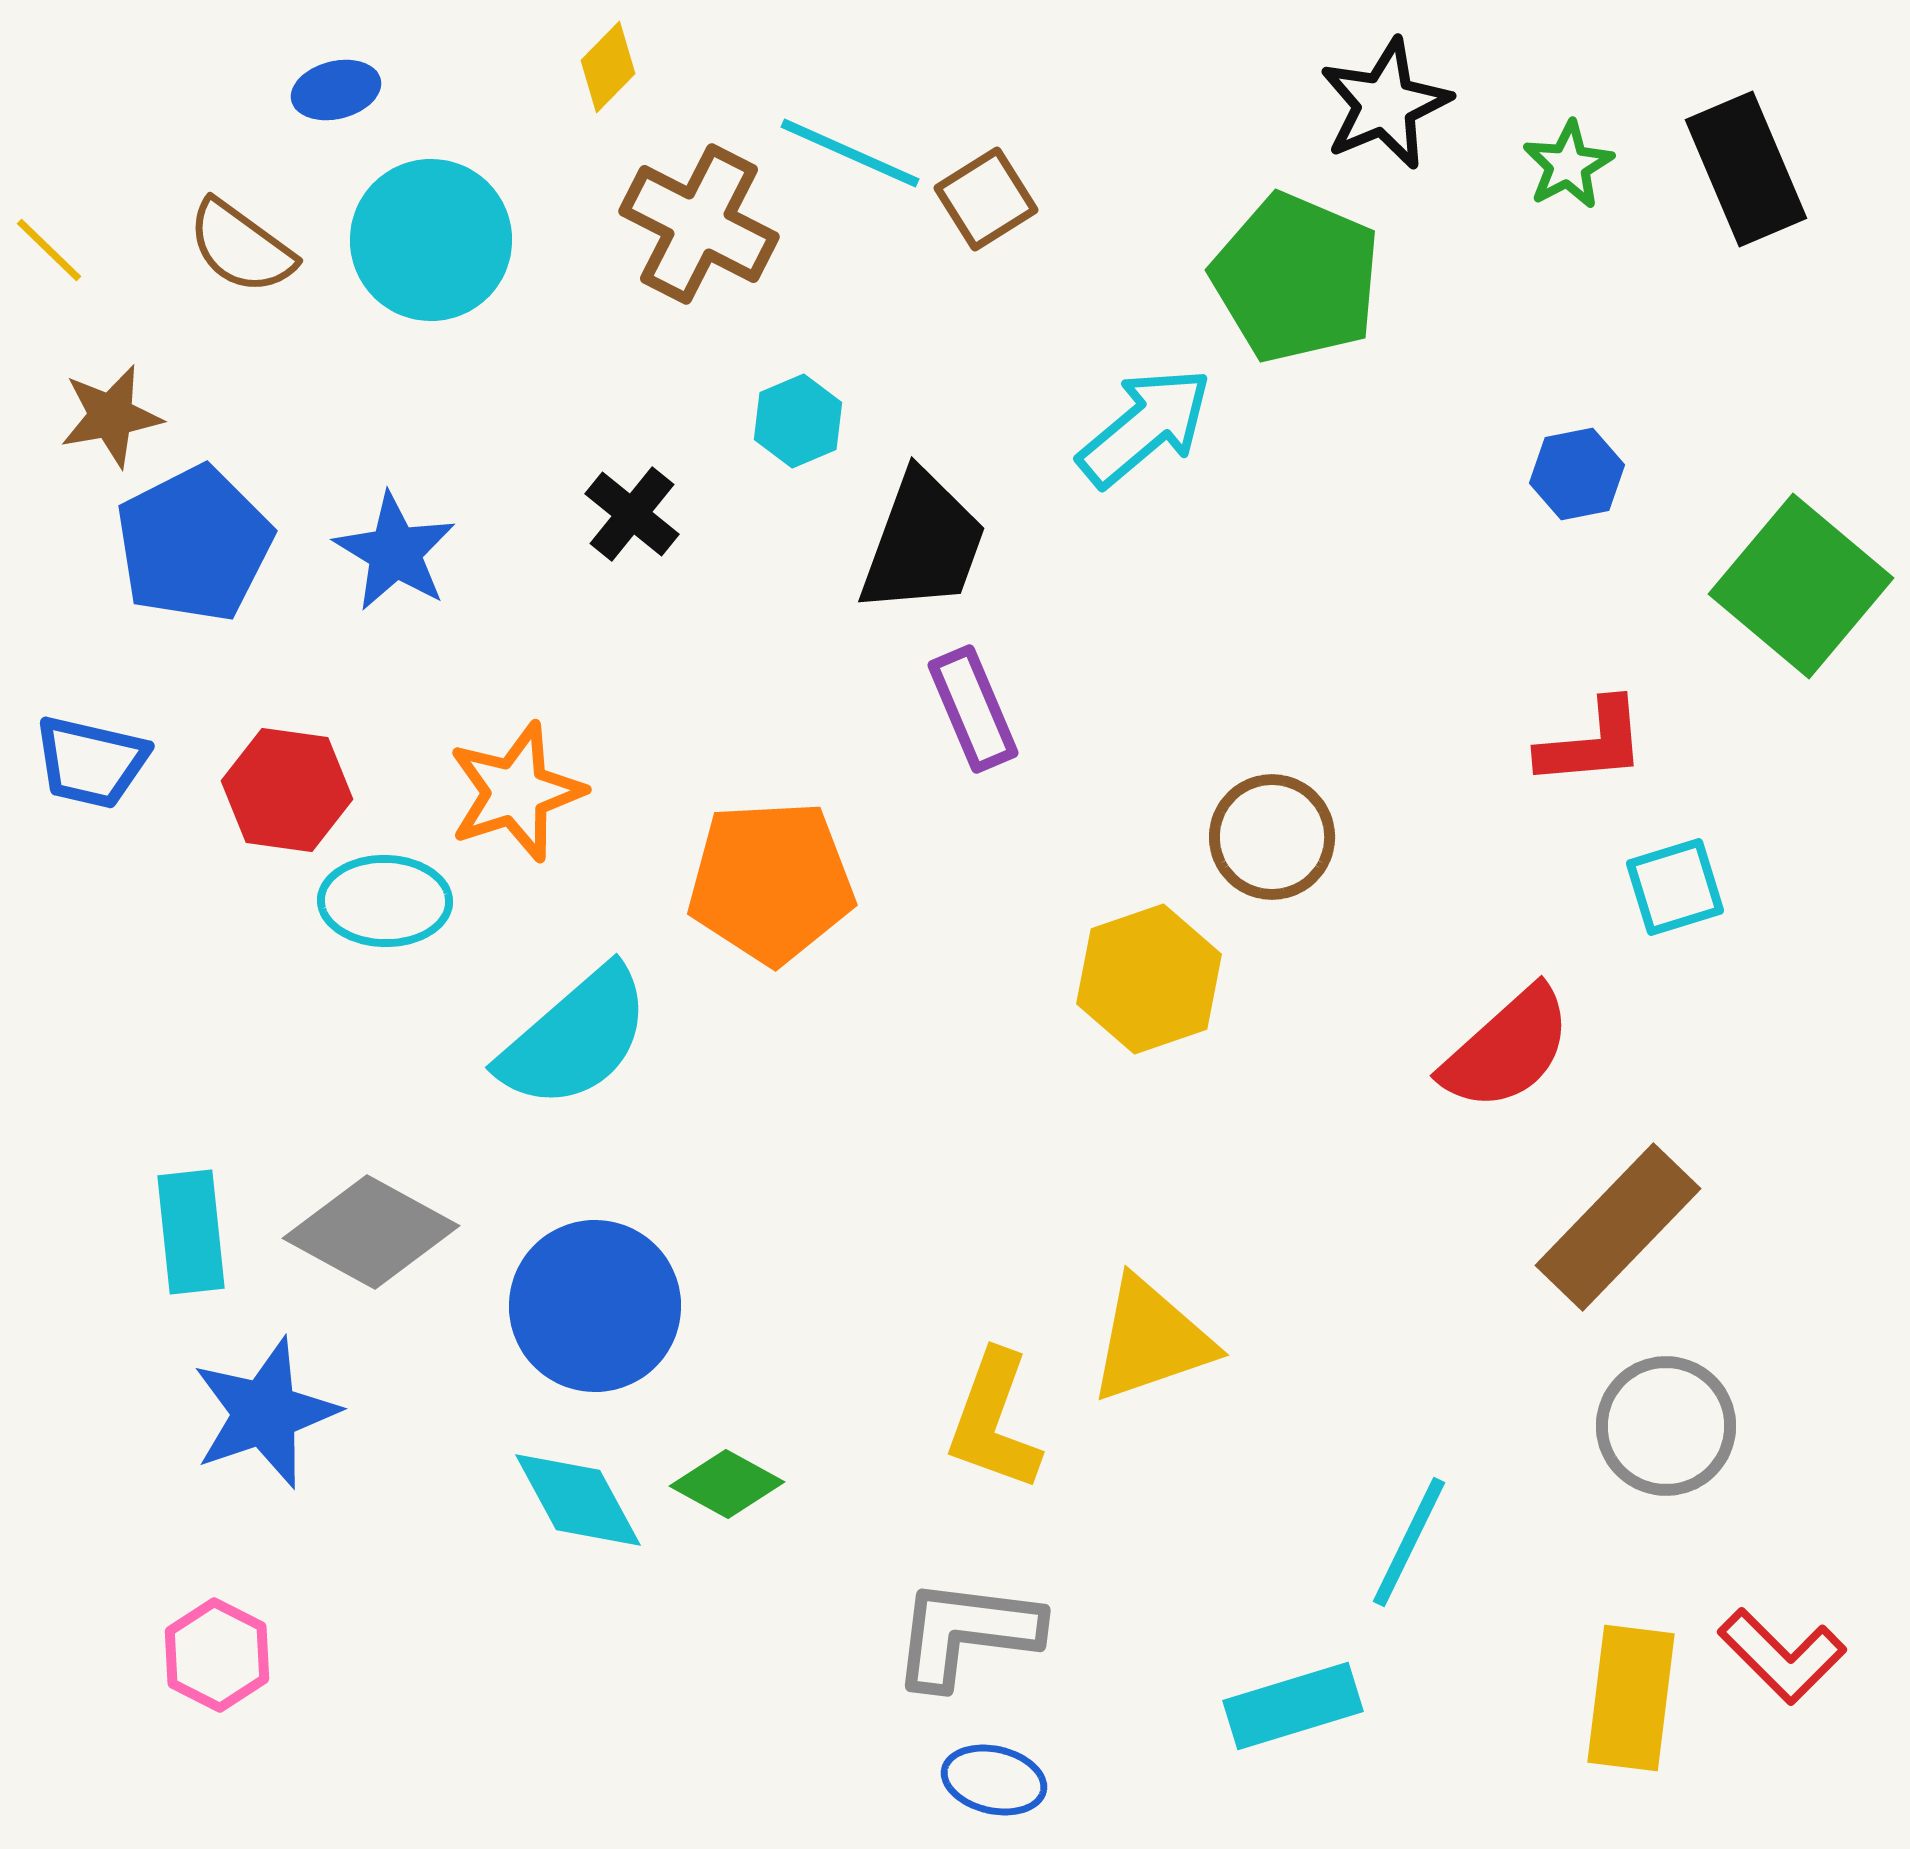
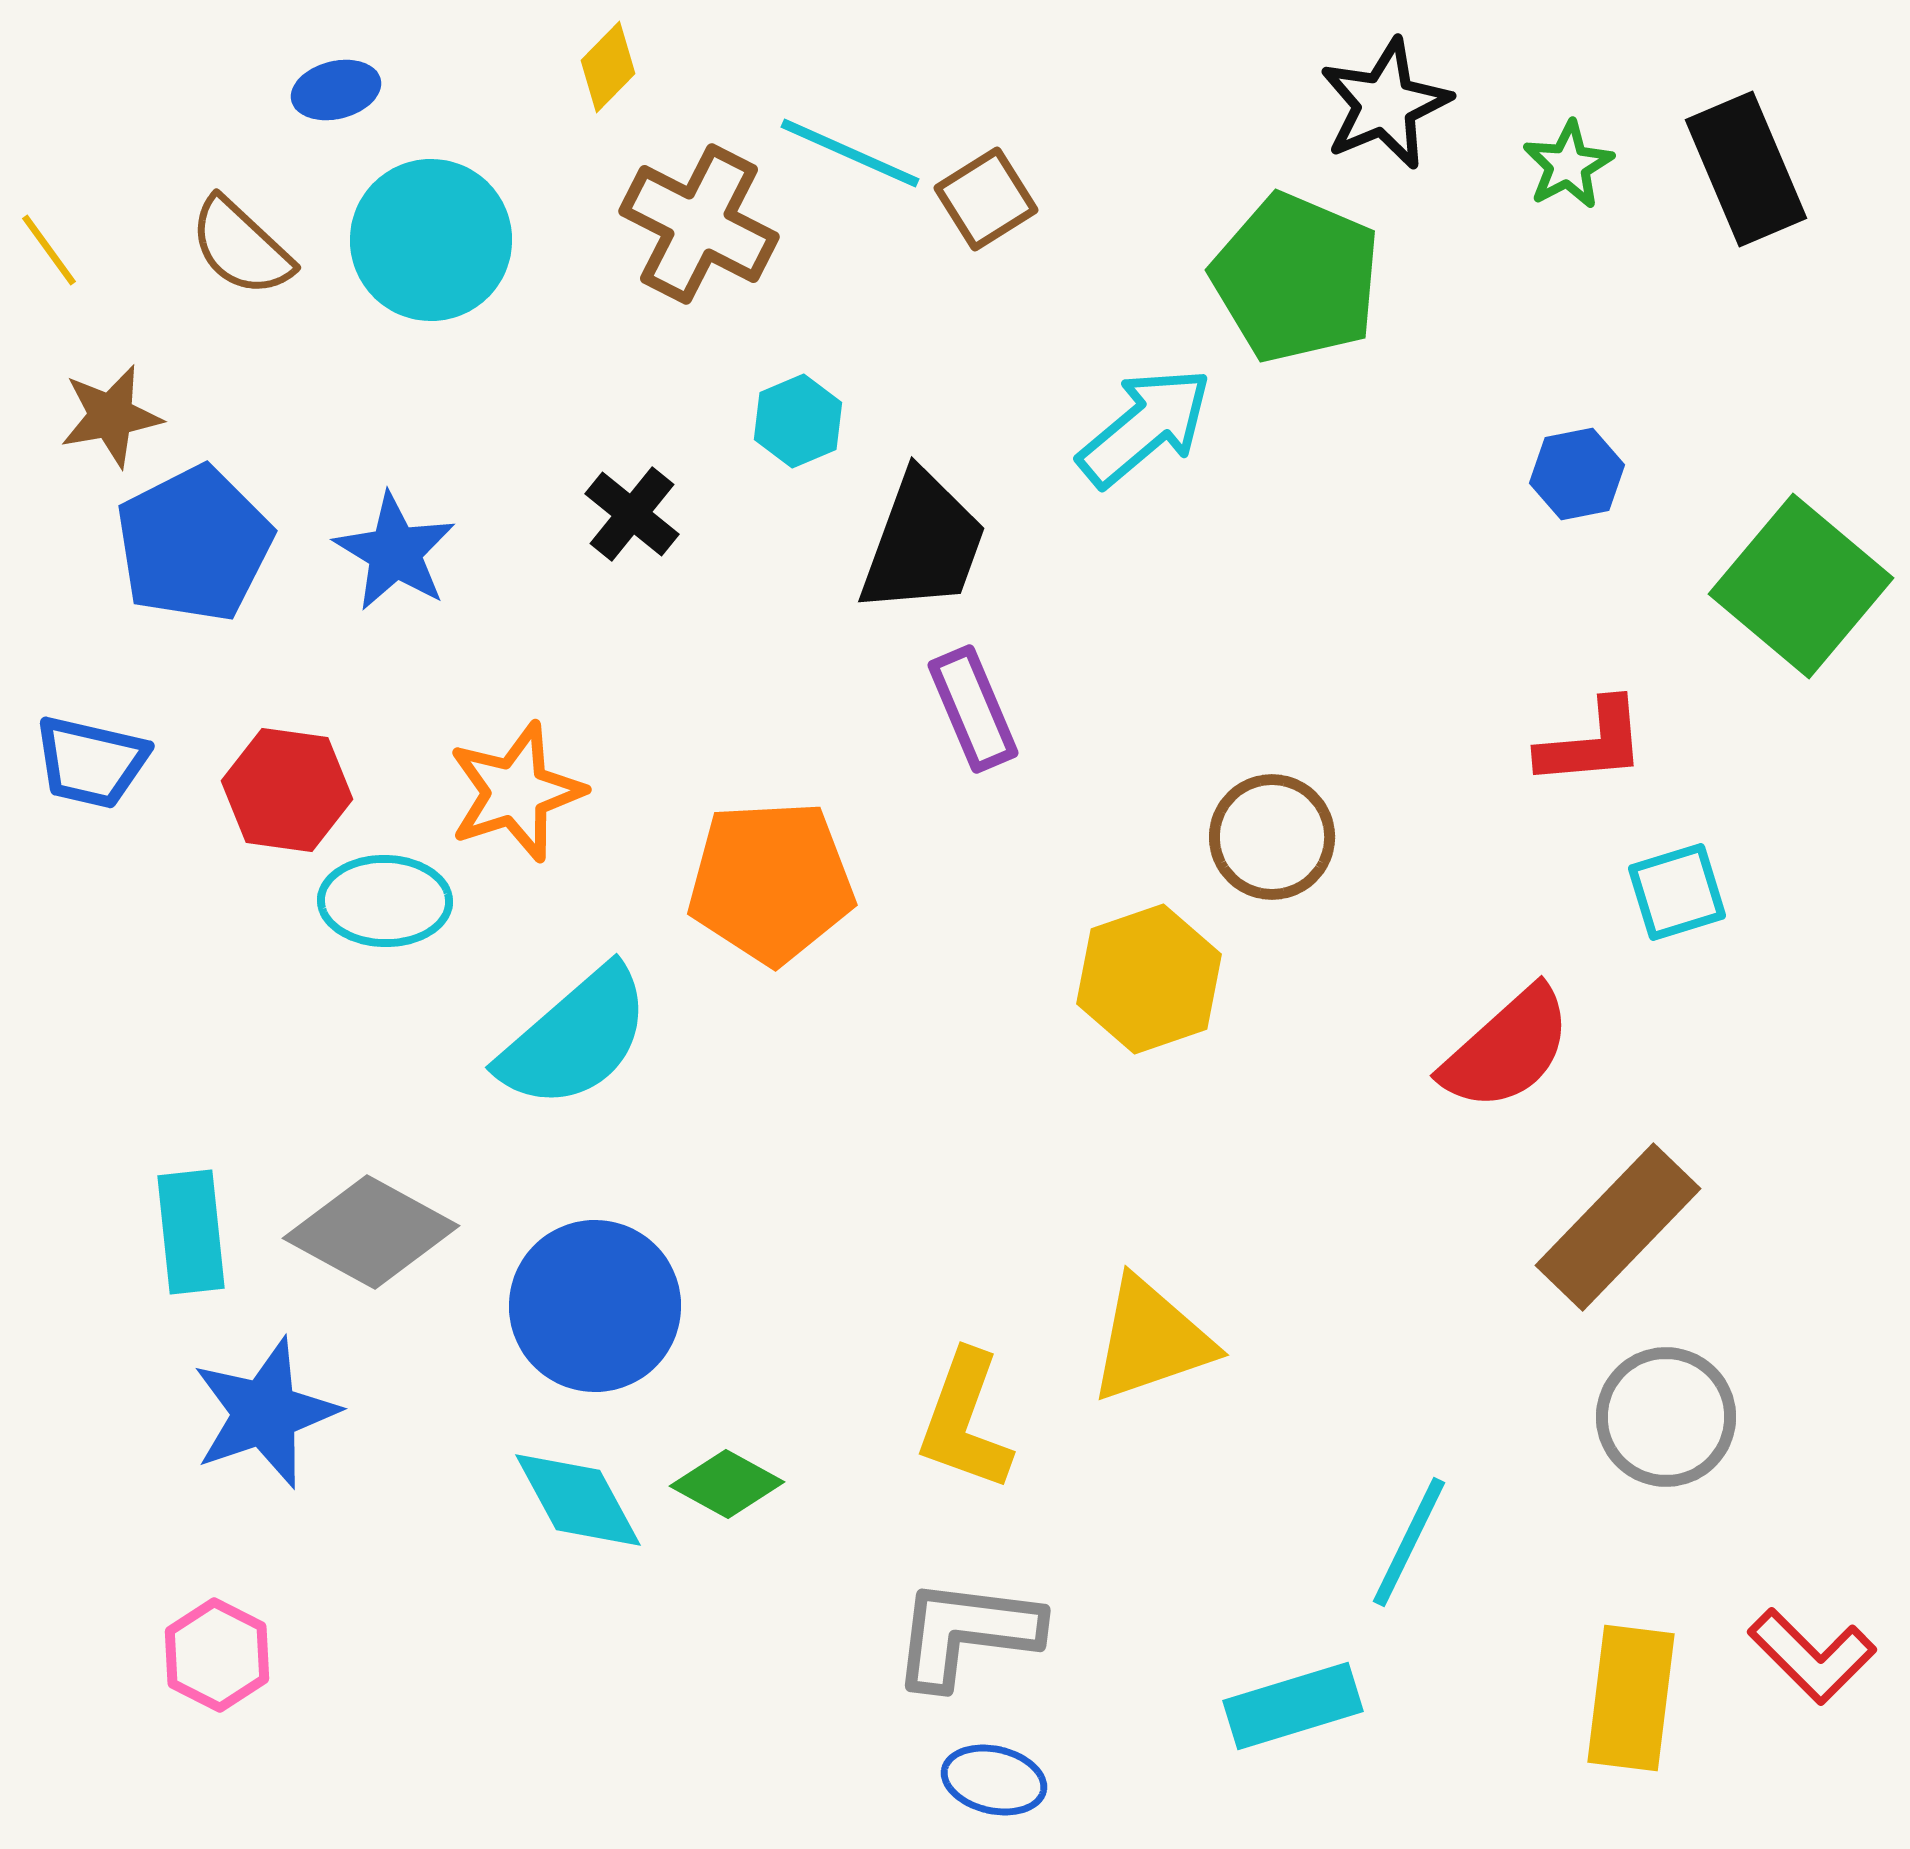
brown semicircle at (241, 247): rotated 7 degrees clockwise
yellow line at (49, 250): rotated 10 degrees clockwise
cyan square at (1675, 887): moved 2 px right, 5 px down
yellow L-shape at (994, 1421): moved 29 px left
gray circle at (1666, 1426): moved 9 px up
red L-shape at (1782, 1656): moved 30 px right
